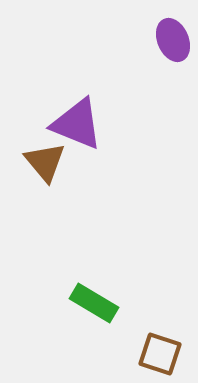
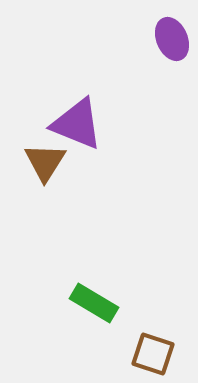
purple ellipse: moved 1 px left, 1 px up
brown triangle: rotated 12 degrees clockwise
brown square: moved 7 px left
